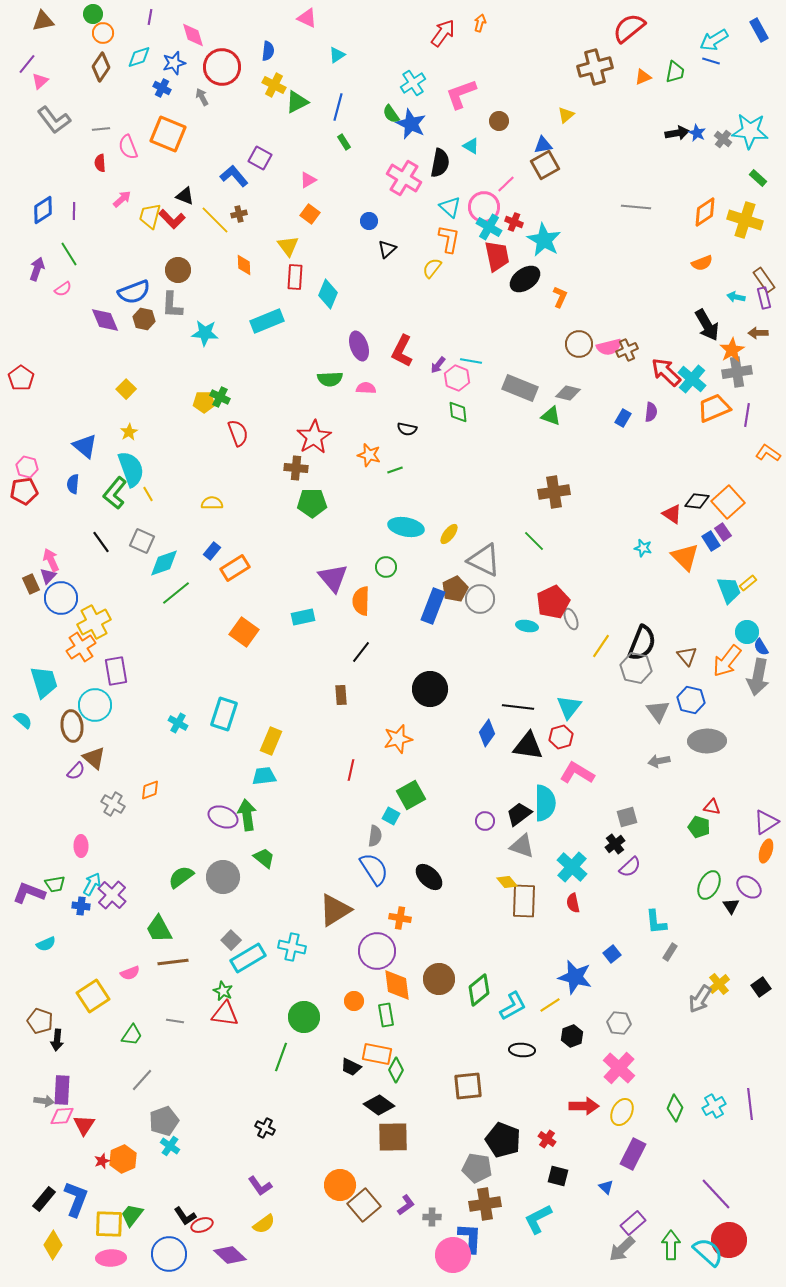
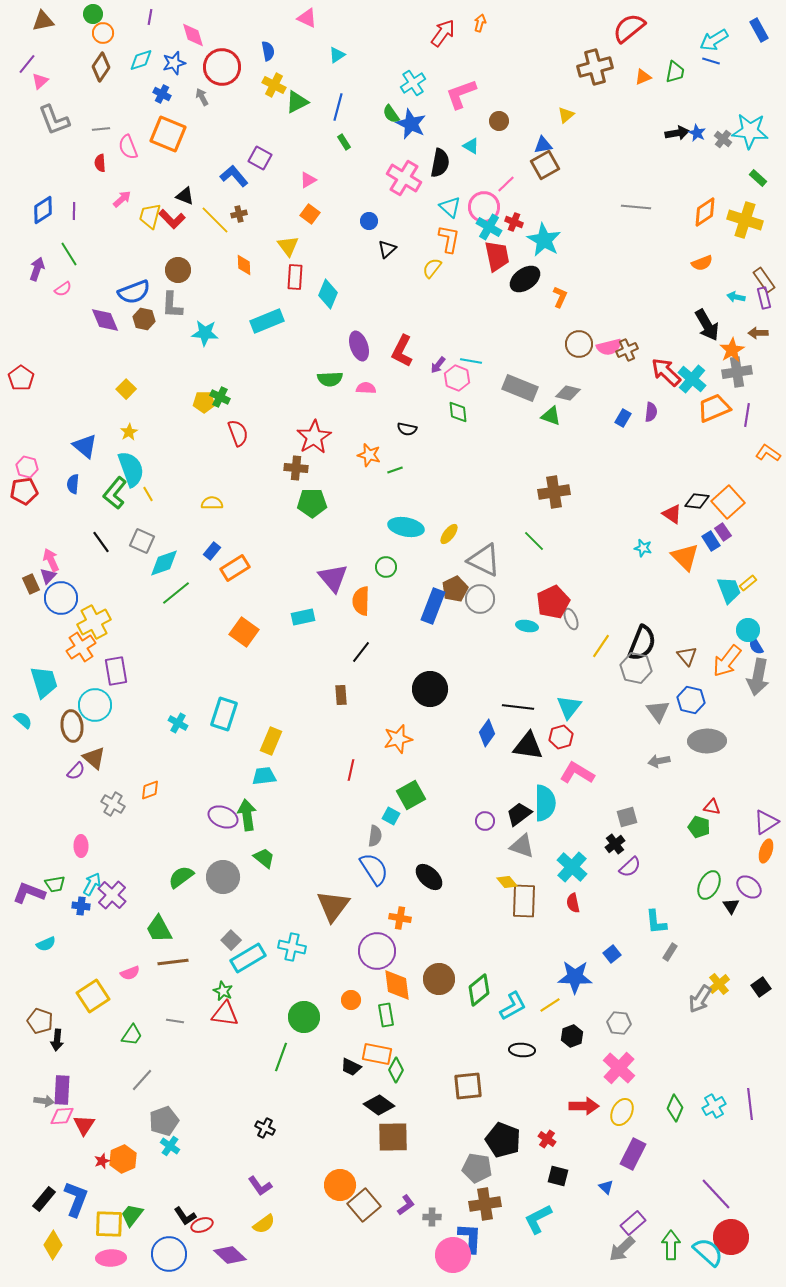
blue semicircle at (268, 51): rotated 18 degrees counterclockwise
cyan diamond at (139, 57): moved 2 px right, 3 px down
blue cross at (162, 88): moved 6 px down
gray L-shape at (54, 120): rotated 16 degrees clockwise
cyan circle at (747, 632): moved 1 px right, 2 px up
blue semicircle at (761, 647): moved 5 px left, 1 px up
brown triangle at (335, 910): moved 2 px left, 4 px up; rotated 21 degrees counterclockwise
blue star at (575, 977): rotated 12 degrees counterclockwise
orange circle at (354, 1001): moved 3 px left, 1 px up
red circle at (729, 1240): moved 2 px right, 3 px up
